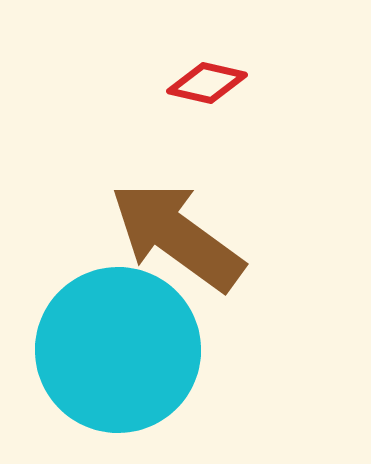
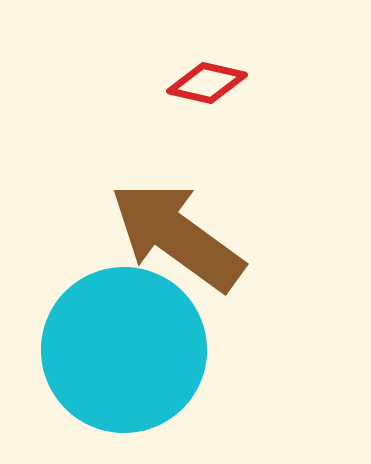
cyan circle: moved 6 px right
